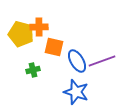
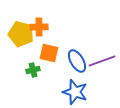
orange square: moved 5 px left, 6 px down
blue star: moved 1 px left
